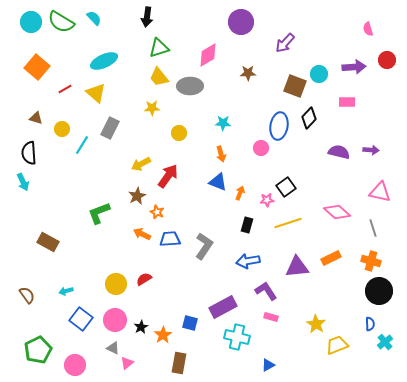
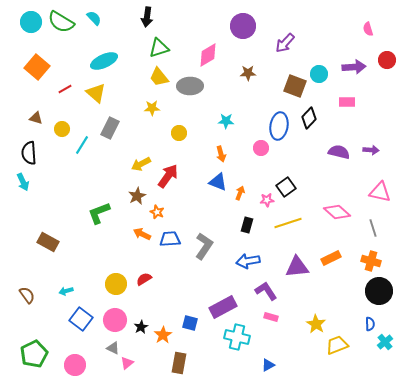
purple circle at (241, 22): moved 2 px right, 4 px down
cyan star at (223, 123): moved 3 px right, 2 px up
green pentagon at (38, 350): moved 4 px left, 4 px down
